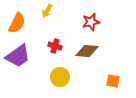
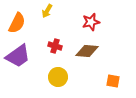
yellow circle: moved 2 px left
